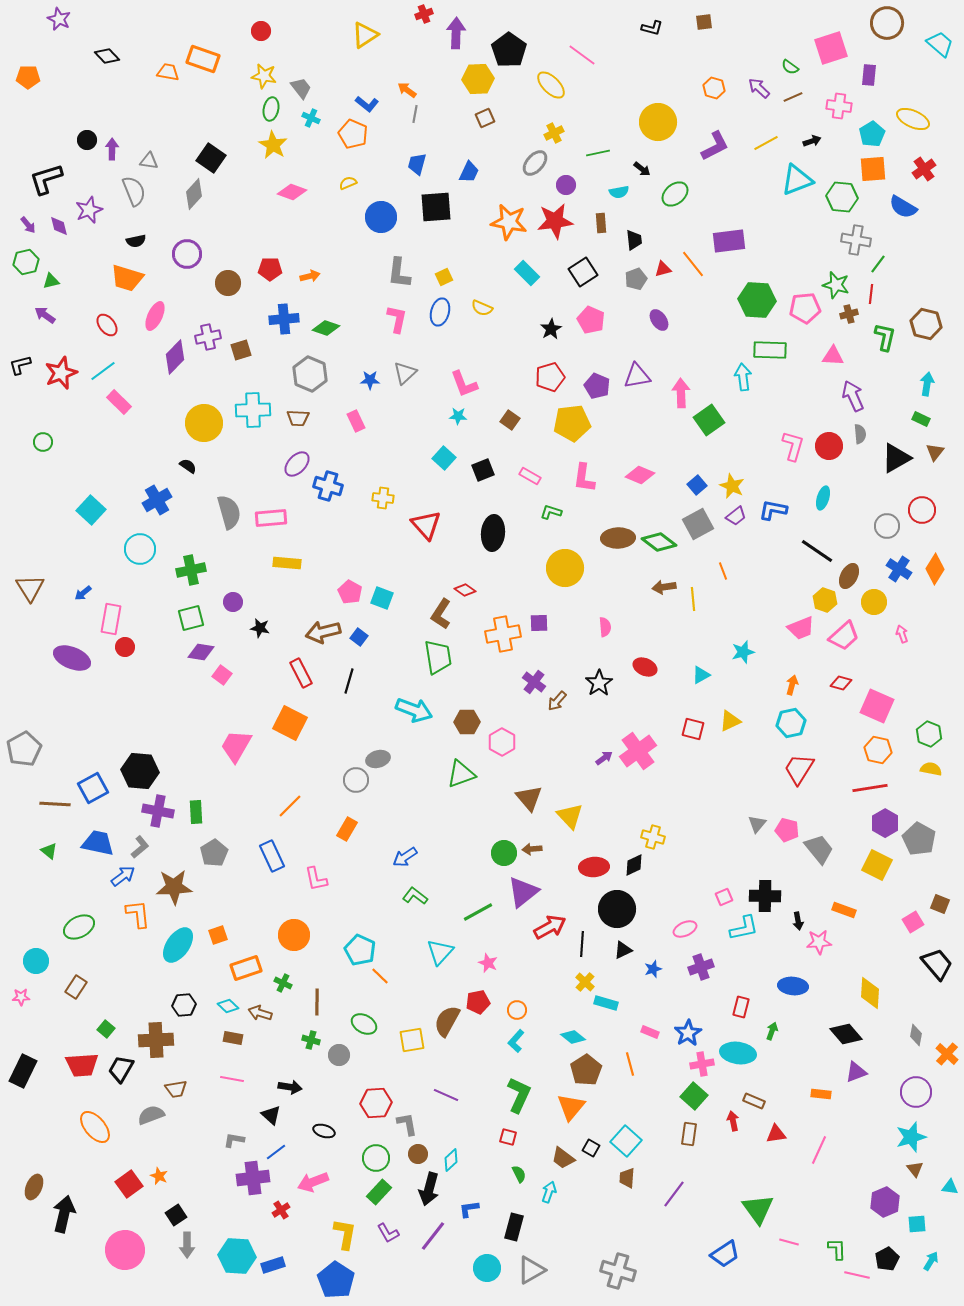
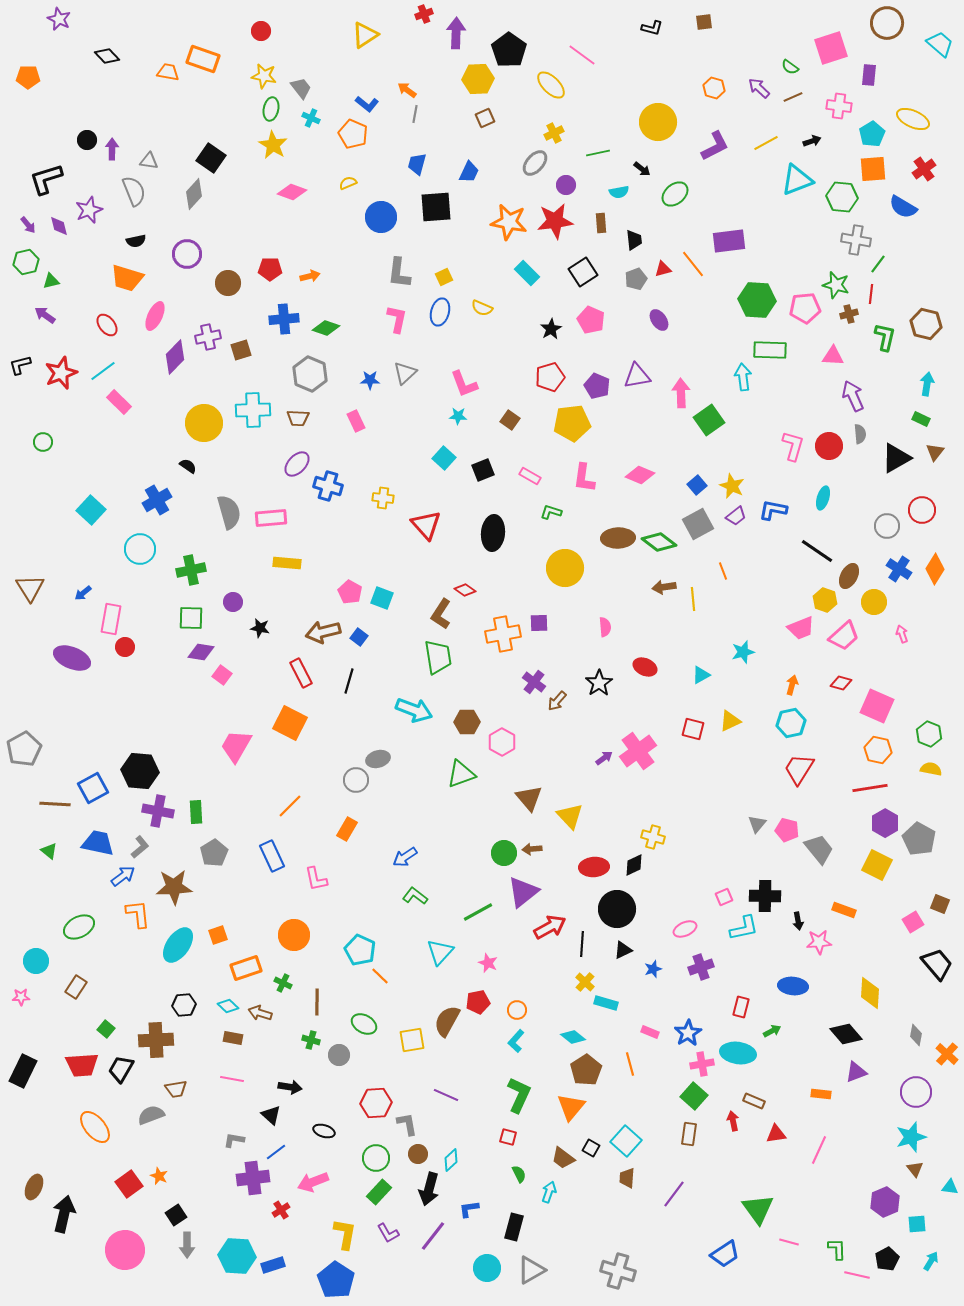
green square at (191, 618): rotated 16 degrees clockwise
green arrow at (772, 1031): rotated 42 degrees clockwise
